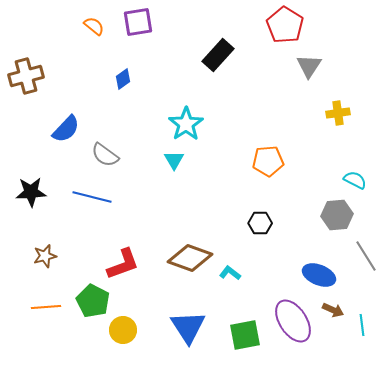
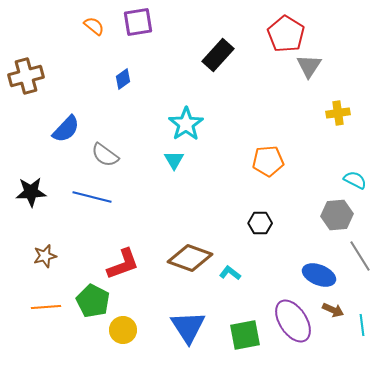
red pentagon: moved 1 px right, 9 px down
gray line: moved 6 px left
